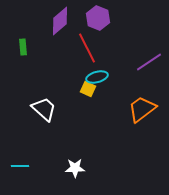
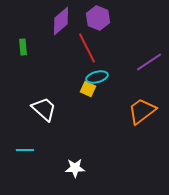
purple diamond: moved 1 px right
orange trapezoid: moved 2 px down
cyan line: moved 5 px right, 16 px up
